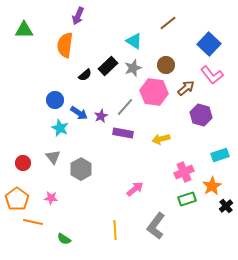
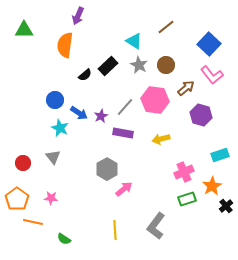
brown line: moved 2 px left, 4 px down
gray star: moved 6 px right, 3 px up; rotated 24 degrees counterclockwise
pink hexagon: moved 1 px right, 8 px down
gray hexagon: moved 26 px right
pink arrow: moved 11 px left
